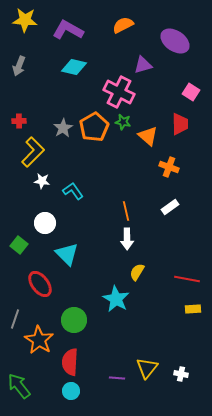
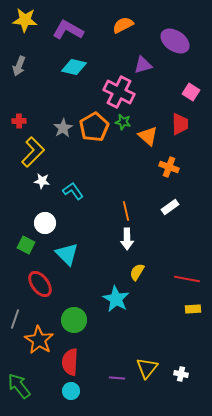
green square: moved 7 px right; rotated 12 degrees counterclockwise
